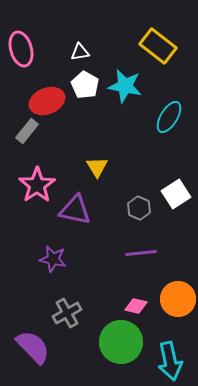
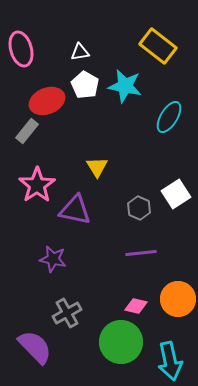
purple semicircle: moved 2 px right
